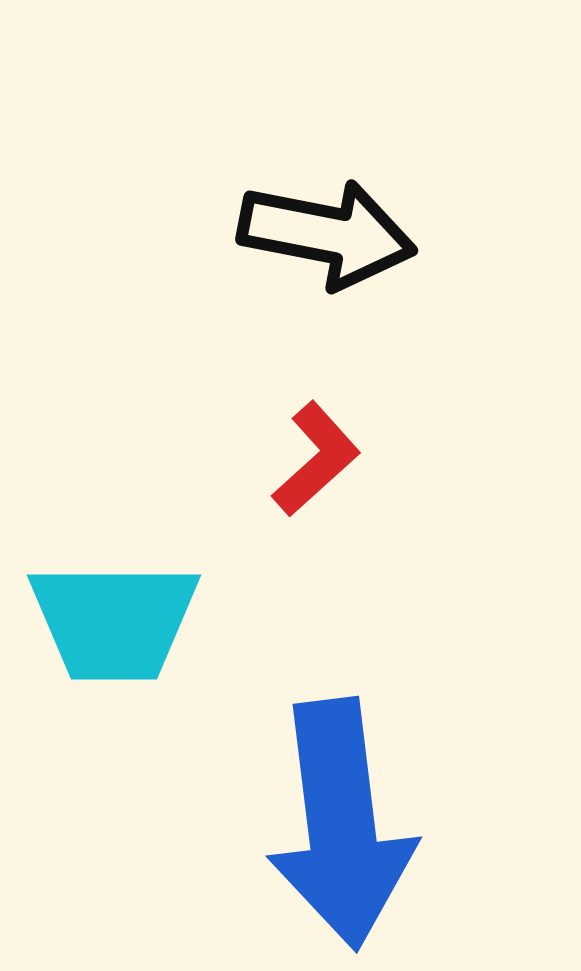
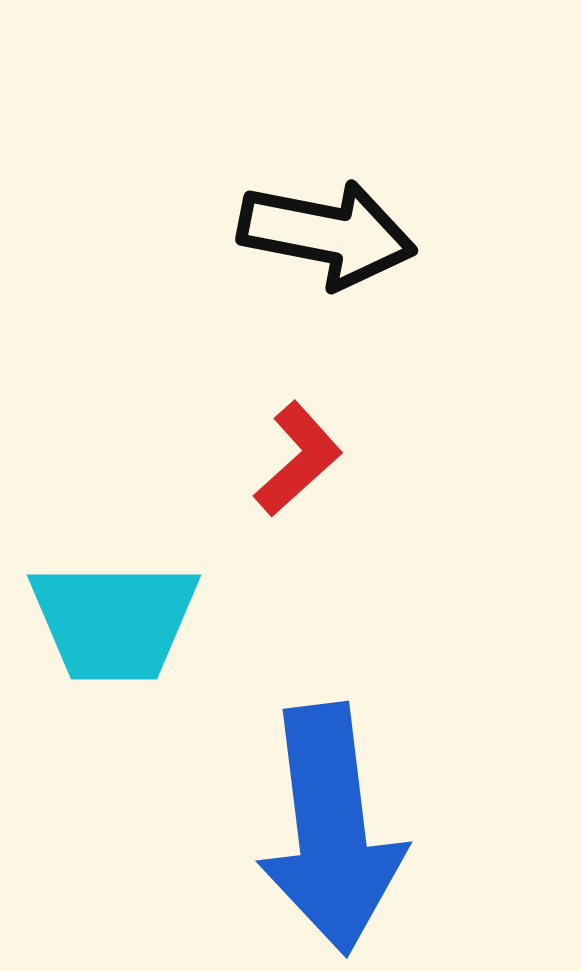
red L-shape: moved 18 px left
blue arrow: moved 10 px left, 5 px down
